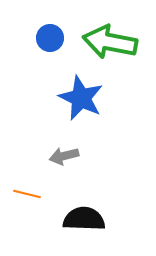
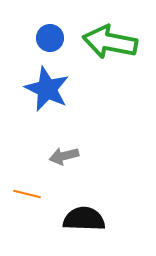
blue star: moved 34 px left, 9 px up
